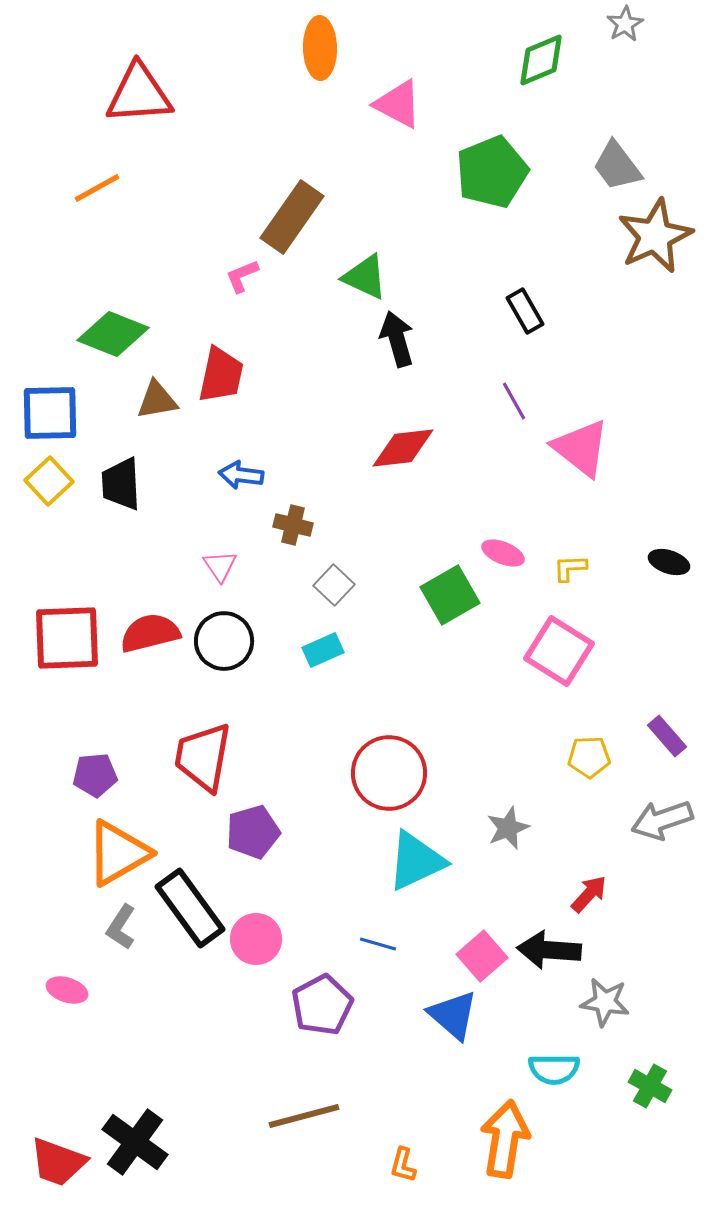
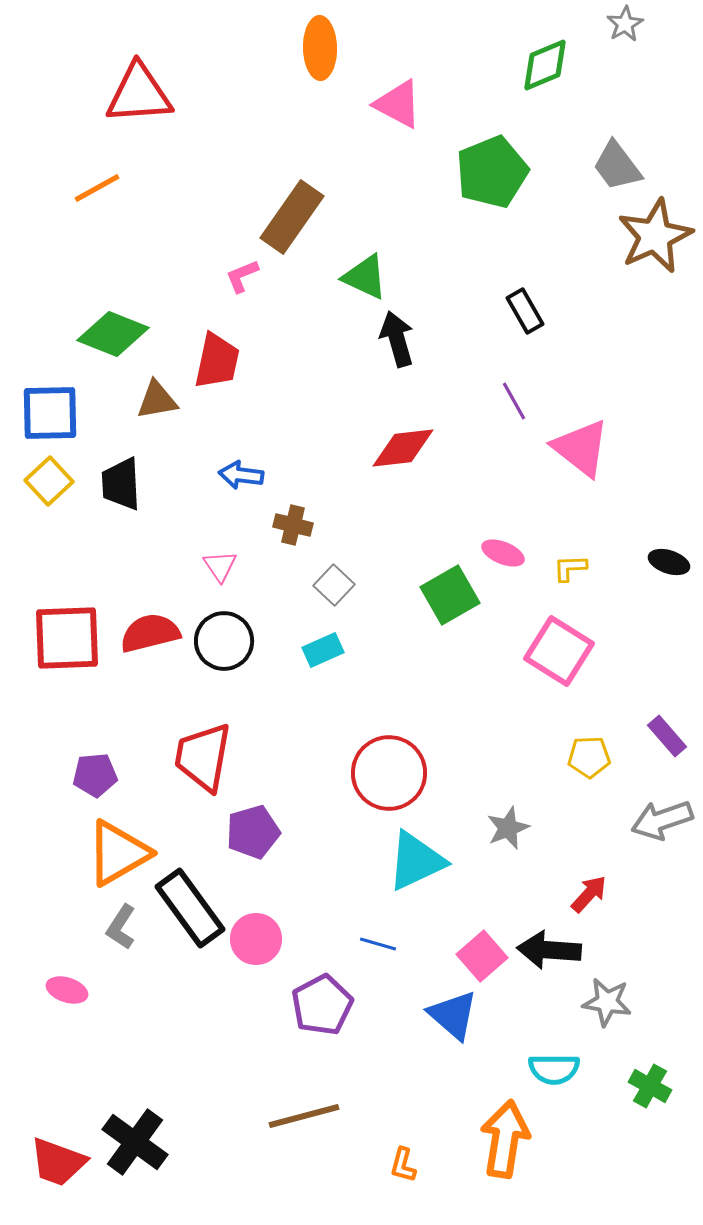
green diamond at (541, 60): moved 4 px right, 5 px down
red trapezoid at (221, 375): moved 4 px left, 14 px up
gray star at (605, 1002): moved 2 px right
